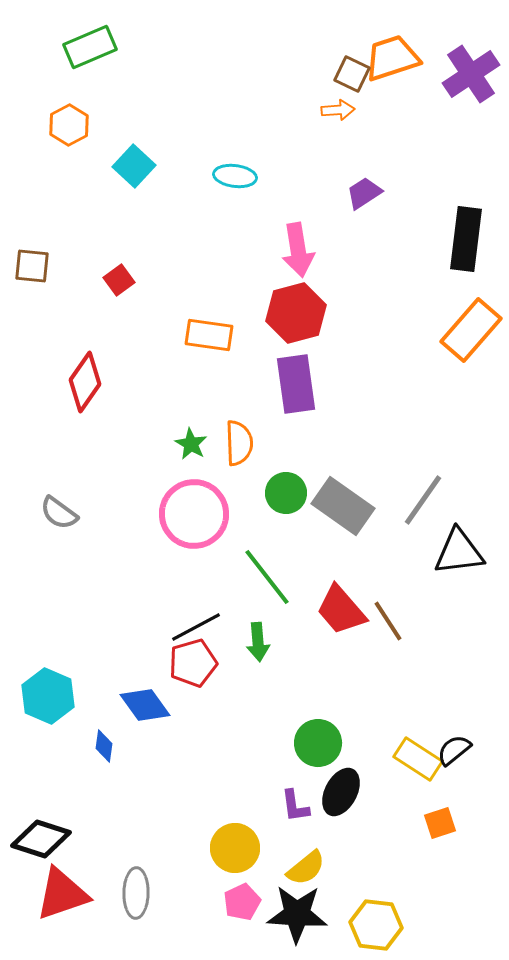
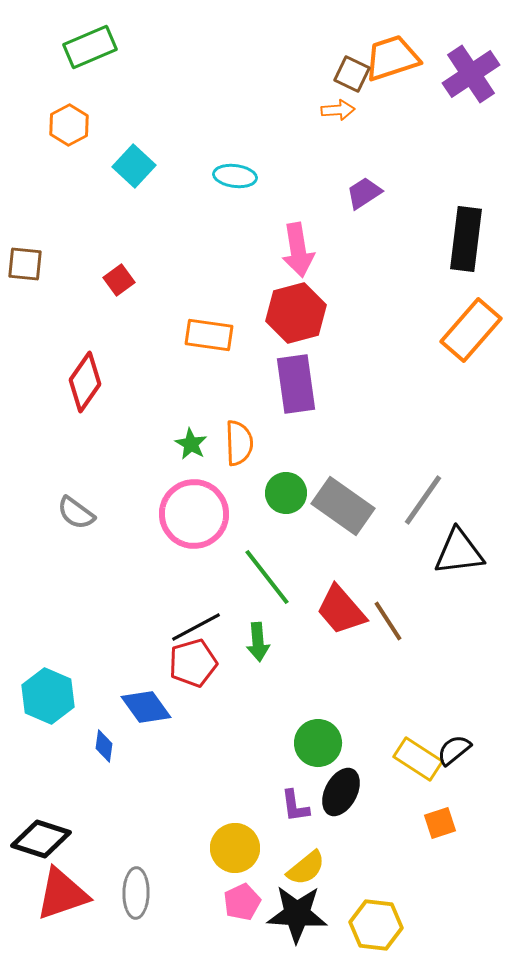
brown square at (32, 266): moved 7 px left, 2 px up
gray semicircle at (59, 513): moved 17 px right
blue diamond at (145, 705): moved 1 px right, 2 px down
